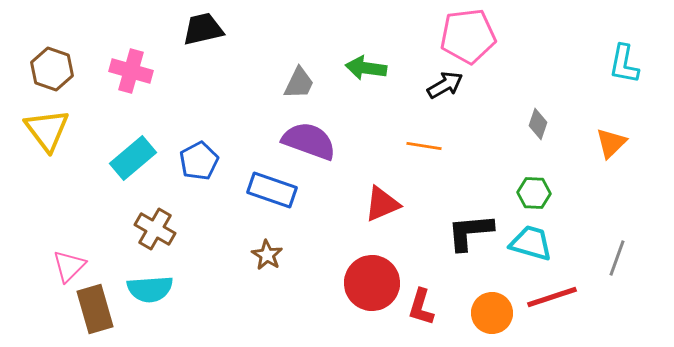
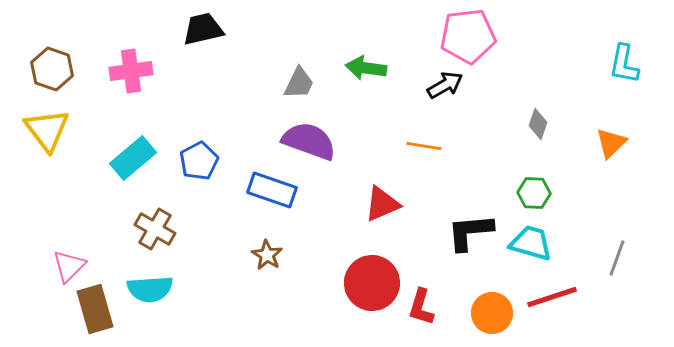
pink cross: rotated 24 degrees counterclockwise
